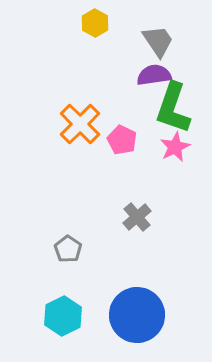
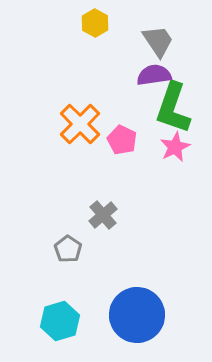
gray cross: moved 34 px left, 2 px up
cyan hexagon: moved 3 px left, 5 px down; rotated 9 degrees clockwise
